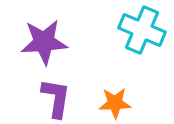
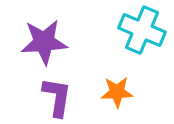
purple L-shape: moved 1 px right, 1 px up
orange star: moved 2 px right, 11 px up
